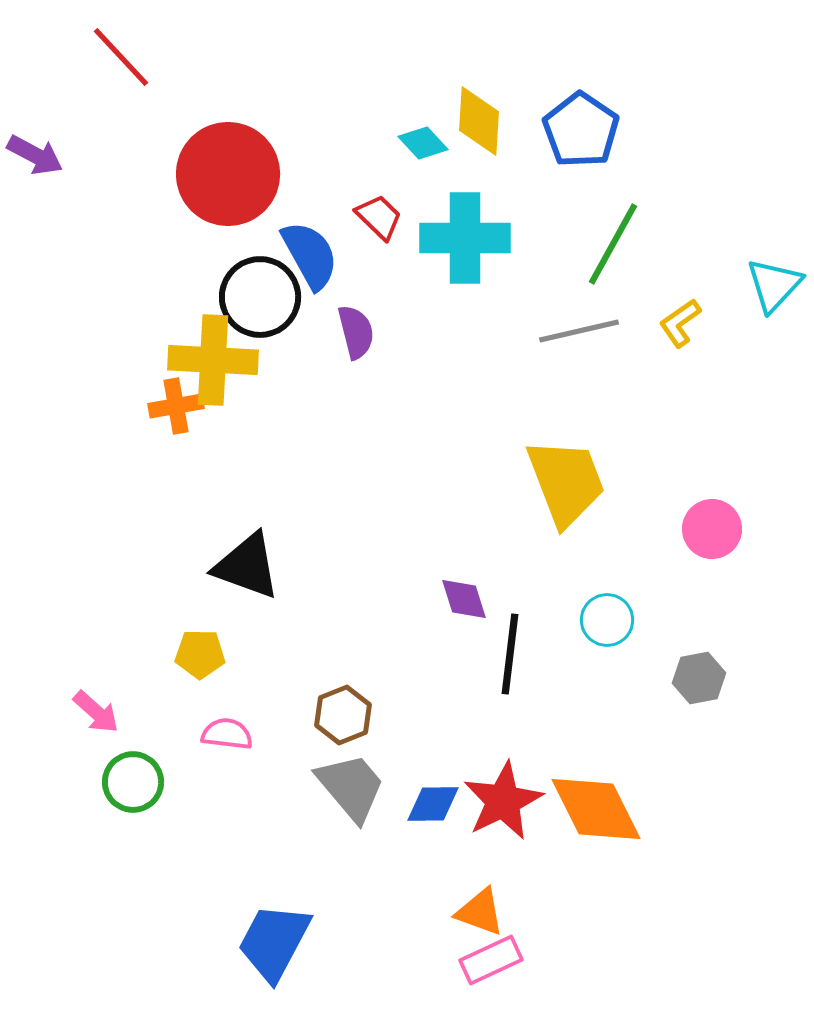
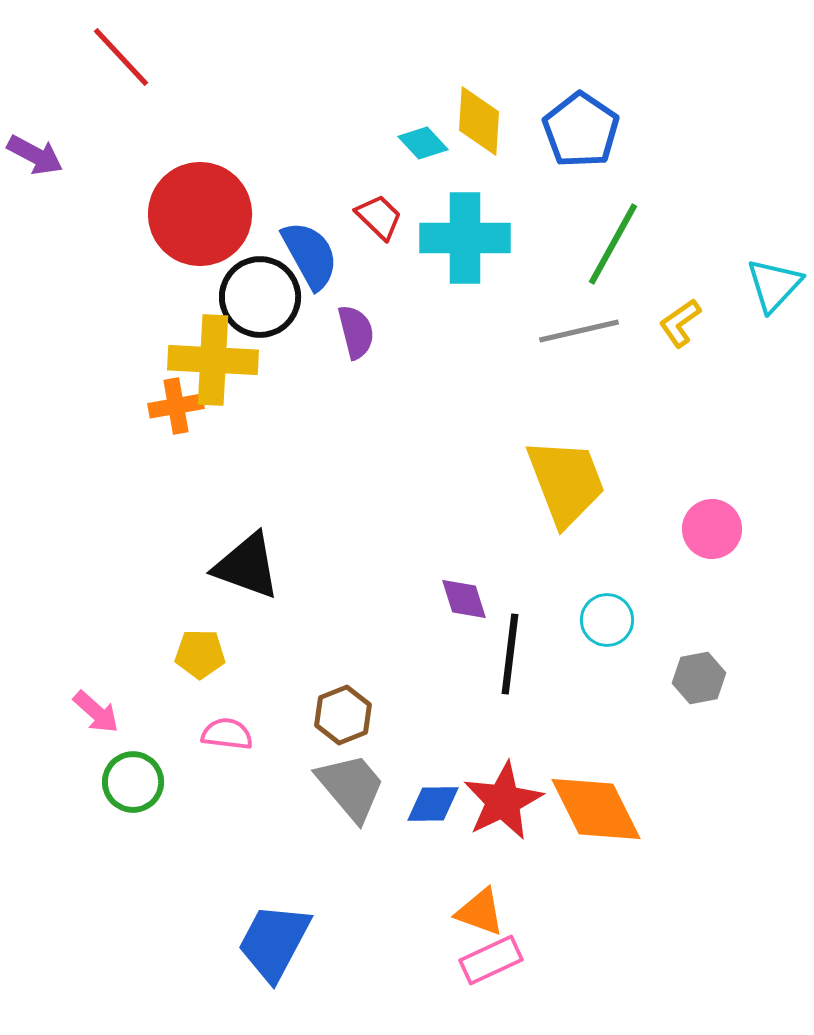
red circle: moved 28 px left, 40 px down
